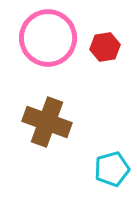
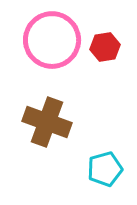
pink circle: moved 4 px right, 2 px down
cyan pentagon: moved 7 px left
